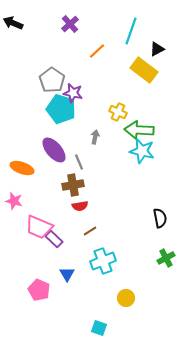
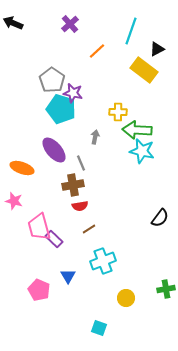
yellow cross: rotated 24 degrees counterclockwise
green arrow: moved 2 px left
gray line: moved 2 px right, 1 px down
black semicircle: rotated 48 degrees clockwise
pink trapezoid: rotated 52 degrees clockwise
brown line: moved 1 px left, 2 px up
green cross: moved 31 px down; rotated 18 degrees clockwise
blue triangle: moved 1 px right, 2 px down
